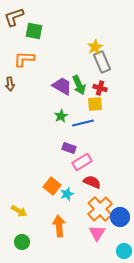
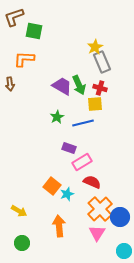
green star: moved 4 px left, 1 px down
green circle: moved 1 px down
